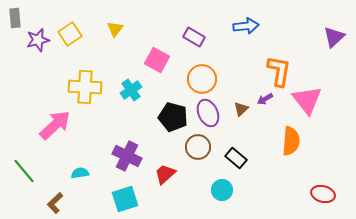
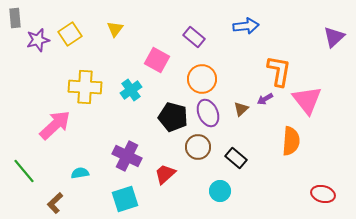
purple rectangle: rotated 10 degrees clockwise
cyan circle: moved 2 px left, 1 px down
